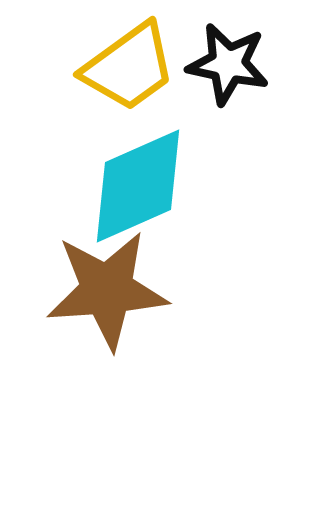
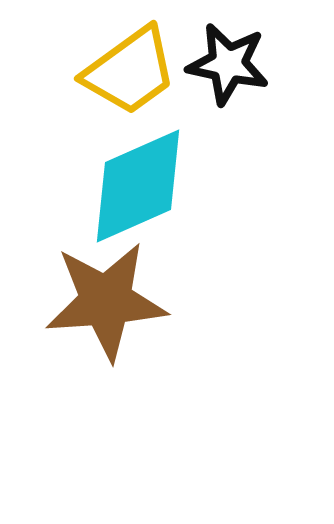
yellow trapezoid: moved 1 px right, 4 px down
brown star: moved 1 px left, 11 px down
